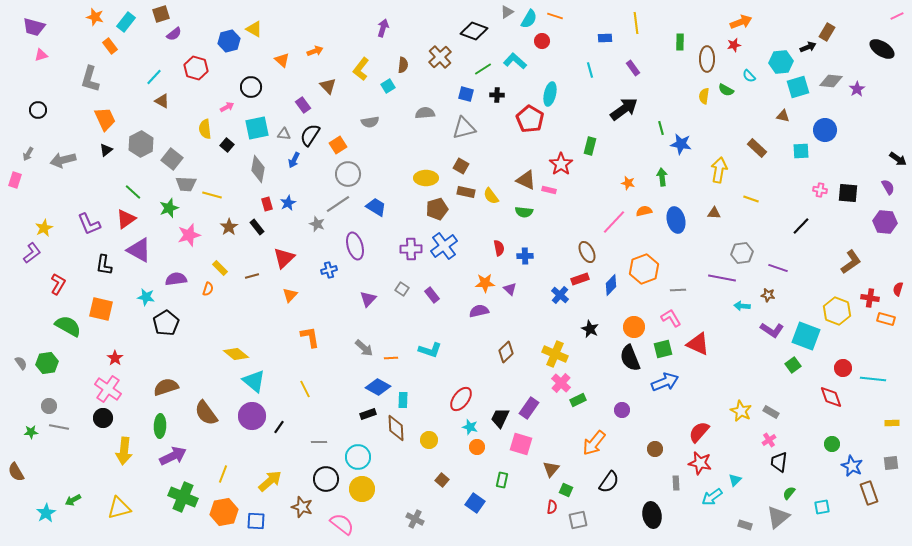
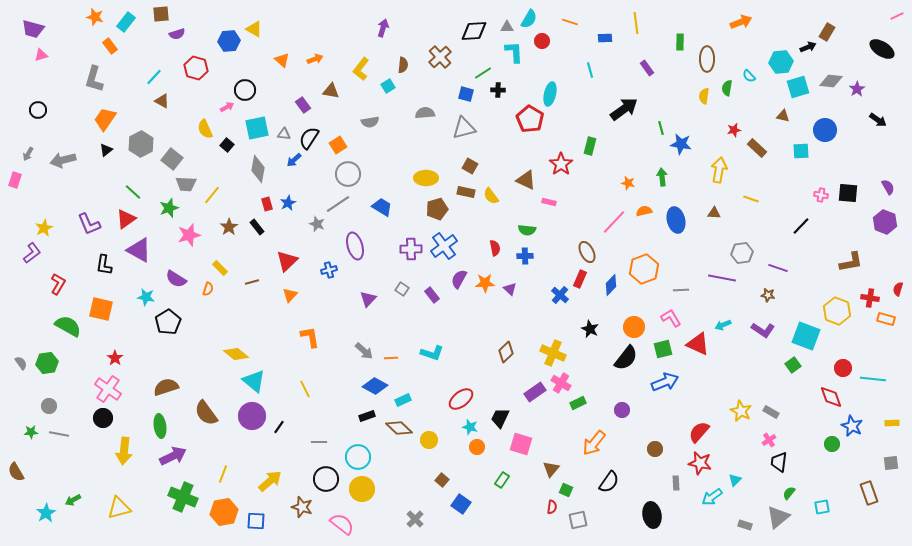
gray triangle at (507, 12): moved 15 px down; rotated 32 degrees clockwise
brown square at (161, 14): rotated 12 degrees clockwise
orange line at (555, 16): moved 15 px right, 6 px down
purple trapezoid at (34, 27): moved 1 px left, 2 px down
black diamond at (474, 31): rotated 24 degrees counterclockwise
purple semicircle at (174, 34): moved 3 px right; rotated 21 degrees clockwise
blue hexagon at (229, 41): rotated 10 degrees clockwise
red star at (734, 45): moved 85 px down
orange arrow at (315, 51): moved 8 px down
cyan L-shape at (515, 61): moved 1 px left, 9 px up; rotated 45 degrees clockwise
purple rectangle at (633, 68): moved 14 px right
green line at (483, 69): moved 4 px down
gray L-shape at (90, 79): moved 4 px right
brown triangle at (328, 86): moved 3 px right, 5 px down; rotated 36 degrees counterclockwise
black circle at (251, 87): moved 6 px left, 3 px down
green semicircle at (726, 90): moved 1 px right, 2 px up; rotated 70 degrees clockwise
black cross at (497, 95): moved 1 px right, 5 px up
orange trapezoid at (105, 119): rotated 120 degrees counterclockwise
yellow semicircle at (205, 129): rotated 18 degrees counterclockwise
black semicircle at (310, 135): moved 1 px left, 3 px down
black arrow at (898, 159): moved 20 px left, 39 px up
blue arrow at (294, 160): rotated 21 degrees clockwise
brown square at (461, 166): moved 9 px right
pink rectangle at (549, 190): moved 12 px down
pink cross at (820, 190): moved 1 px right, 5 px down
yellow line at (212, 195): rotated 66 degrees counterclockwise
blue trapezoid at (376, 207): moved 6 px right
green semicircle at (524, 212): moved 3 px right, 18 px down
purple hexagon at (885, 222): rotated 15 degrees clockwise
red semicircle at (499, 248): moved 4 px left
red triangle at (284, 258): moved 3 px right, 3 px down
brown L-shape at (851, 262): rotated 25 degrees clockwise
brown line at (252, 276): moved 6 px down
purple semicircle at (176, 279): rotated 140 degrees counterclockwise
red rectangle at (580, 279): rotated 48 degrees counterclockwise
gray line at (678, 290): moved 3 px right
cyan arrow at (742, 306): moved 19 px left, 19 px down; rotated 28 degrees counterclockwise
purple semicircle at (479, 311): moved 20 px left, 32 px up; rotated 48 degrees counterclockwise
black pentagon at (166, 323): moved 2 px right, 1 px up
purple L-shape at (772, 330): moved 9 px left
gray arrow at (364, 348): moved 3 px down
cyan L-shape at (430, 350): moved 2 px right, 3 px down
yellow cross at (555, 354): moved 2 px left, 1 px up
black semicircle at (630, 358): moved 4 px left; rotated 120 degrees counterclockwise
pink cross at (561, 383): rotated 12 degrees counterclockwise
blue diamond at (378, 387): moved 3 px left, 1 px up
red ellipse at (461, 399): rotated 15 degrees clockwise
cyan rectangle at (403, 400): rotated 63 degrees clockwise
green rectangle at (578, 400): moved 3 px down
purple rectangle at (529, 408): moved 6 px right, 16 px up; rotated 20 degrees clockwise
black rectangle at (368, 414): moved 1 px left, 2 px down
green ellipse at (160, 426): rotated 10 degrees counterclockwise
gray line at (59, 427): moved 7 px down
brown diamond at (396, 428): moved 3 px right; rotated 44 degrees counterclockwise
blue star at (852, 466): moved 40 px up
green rectangle at (502, 480): rotated 21 degrees clockwise
blue square at (475, 503): moved 14 px left, 1 px down
gray cross at (415, 519): rotated 18 degrees clockwise
